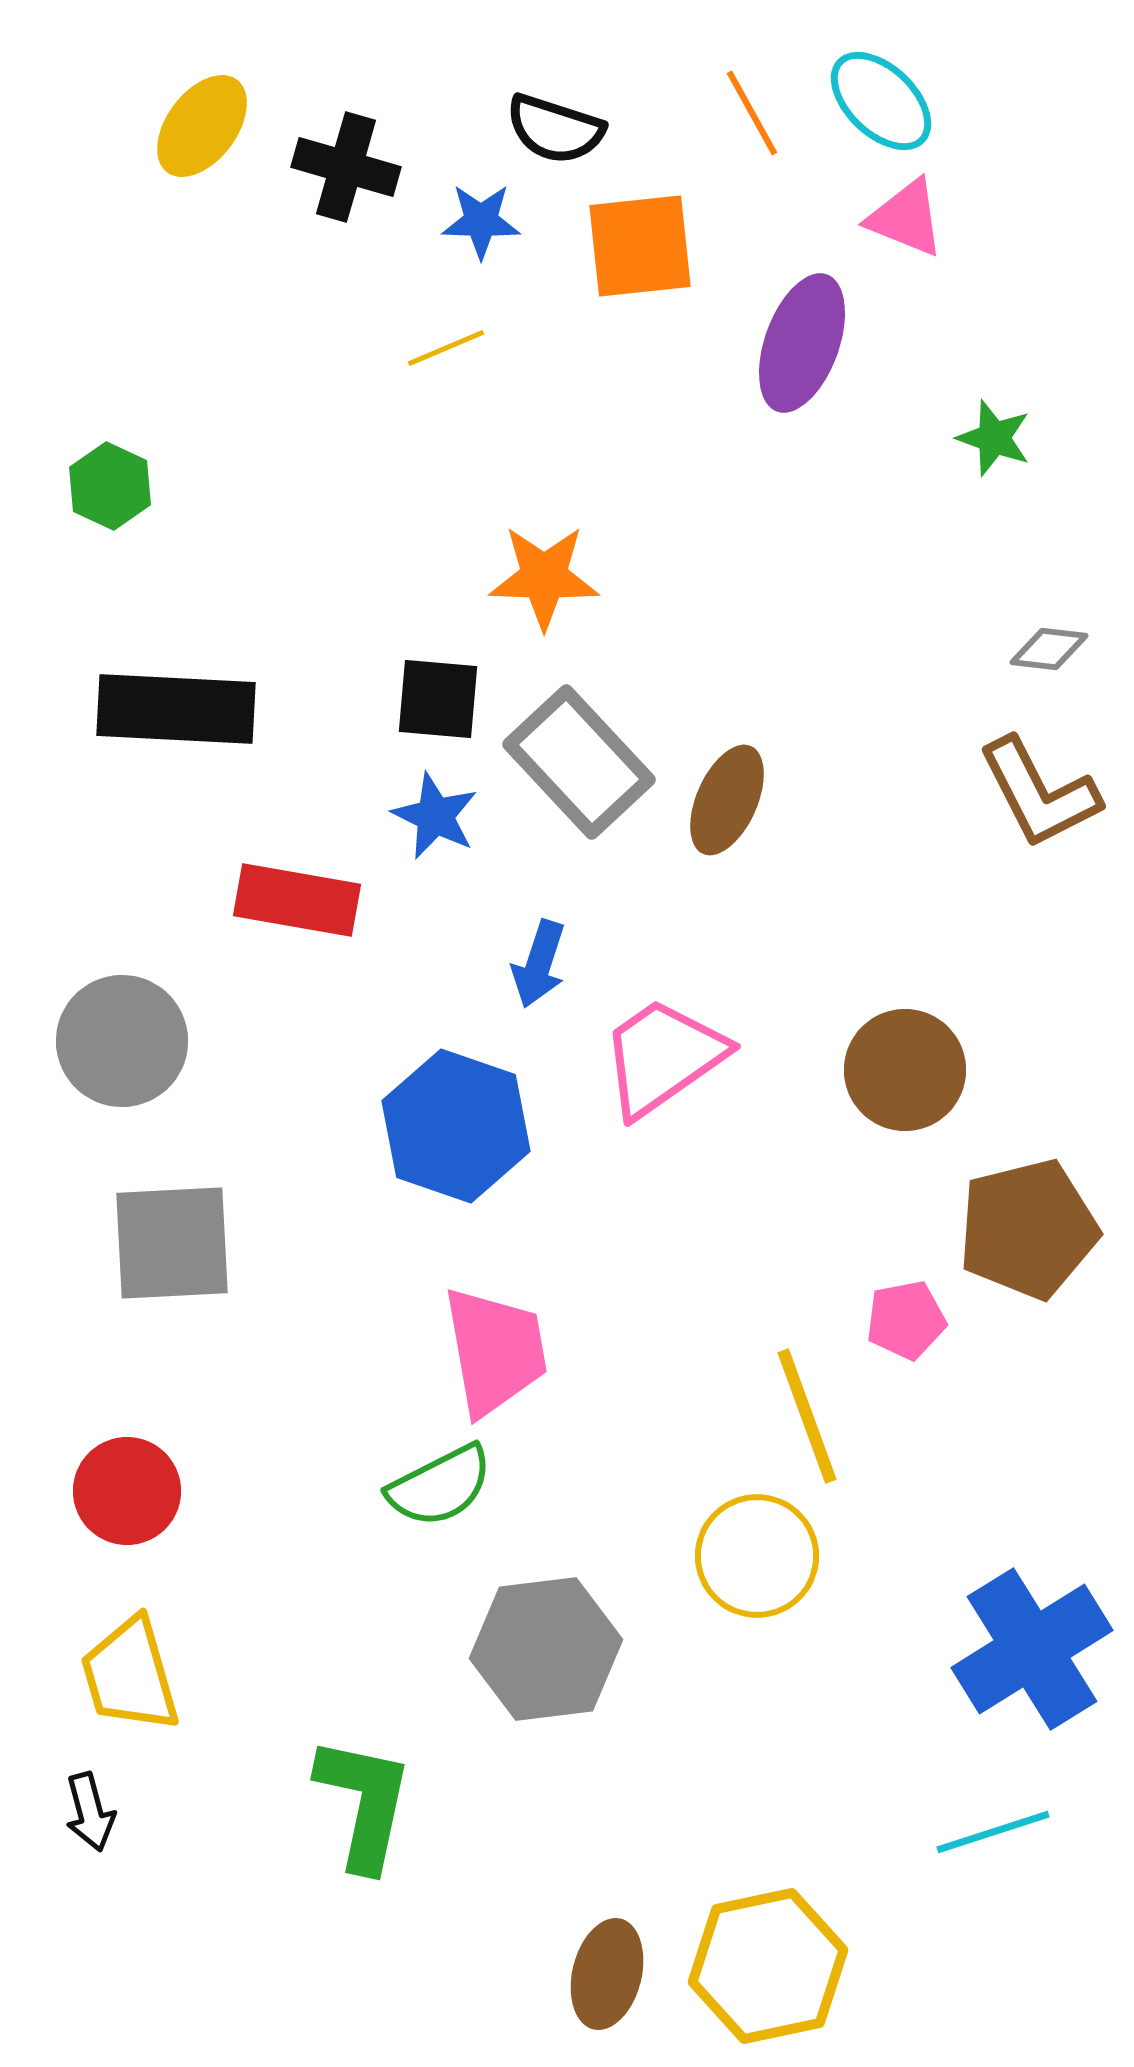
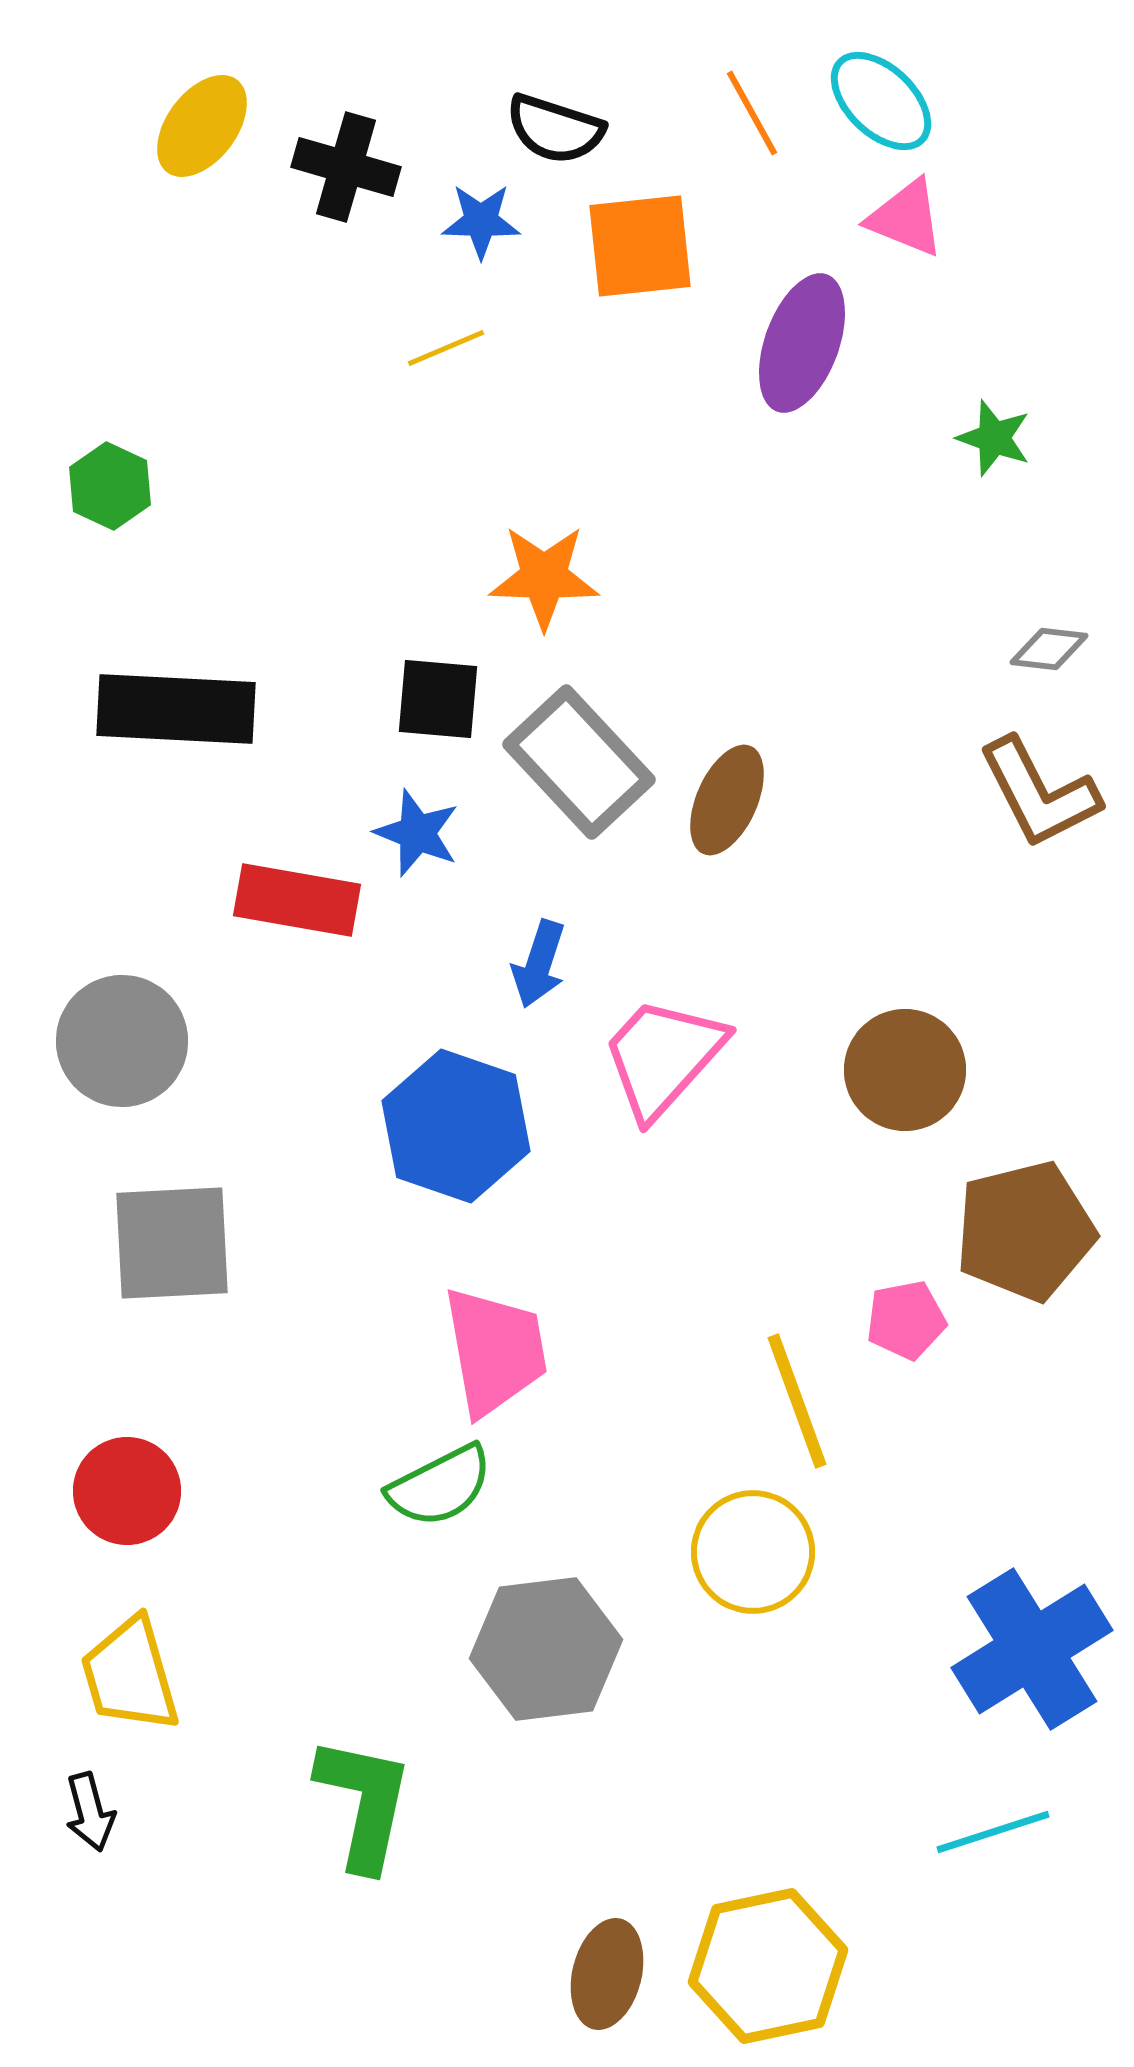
blue star at (435, 816): moved 18 px left, 17 px down; rotated 4 degrees counterclockwise
pink trapezoid at (663, 1057): rotated 13 degrees counterclockwise
brown pentagon at (1028, 1229): moved 3 px left, 2 px down
yellow line at (807, 1416): moved 10 px left, 15 px up
yellow circle at (757, 1556): moved 4 px left, 4 px up
